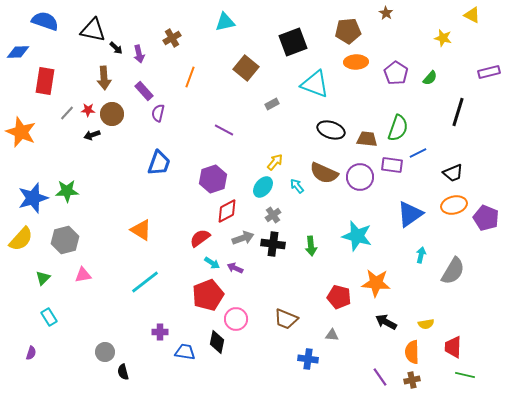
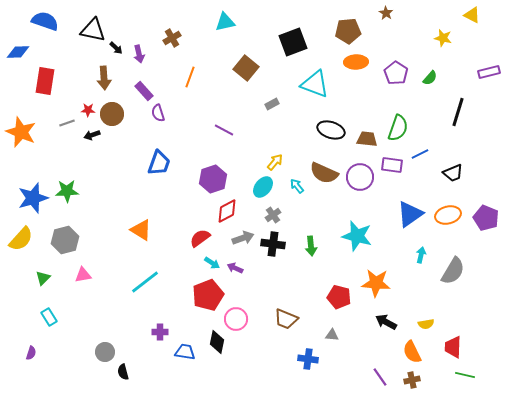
gray line at (67, 113): moved 10 px down; rotated 28 degrees clockwise
purple semicircle at (158, 113): rotated 30 degrees counterclockwise
blue line at (418, 153): moved 2 px right, 1 px down
orange ellipse at (454, 205): moved 6 px left, 10 px down
orange semicircle at (412, 352): rotated 25 degrees counterclockwise
